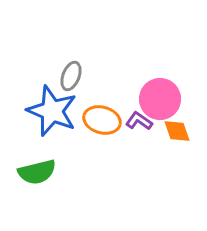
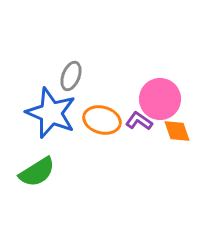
blue star: moved 1 px left, 2 px down
green semicircle: rotated 18 degrees counterclockwise
